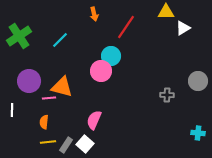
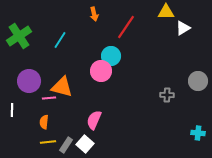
cyan line: rotated 12 degrees counterclockwise
